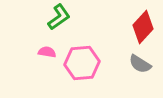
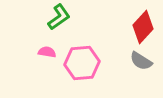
gray semicircle: moved 1 px right, 3 px up
